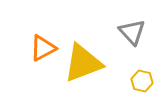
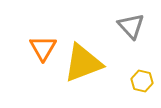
gray triangle: moved 1 px left, 6 px up
orange triangle: rotated 32 degrees counterclockwise
